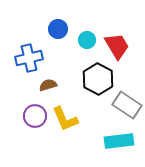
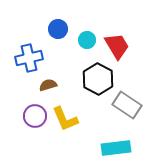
cyan rectangle: moved 3 px left, 7 px down
